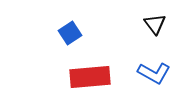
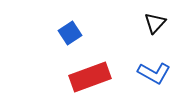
black triangle: moved 1 px up; rotated 20 degrees clockwise
red rectangle: rotated 15 degrees counterclockwise
